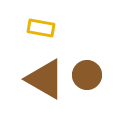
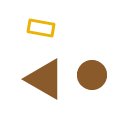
brown circle: moved 5 px right
